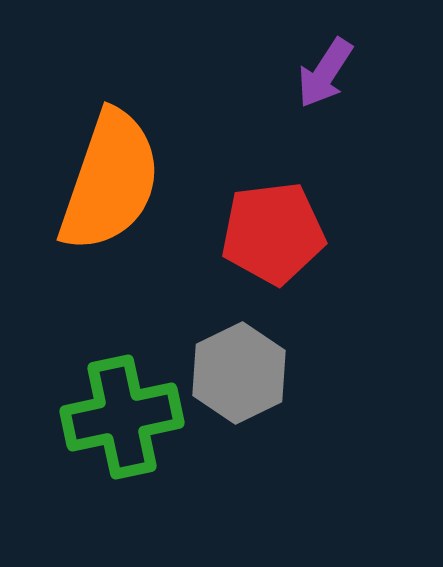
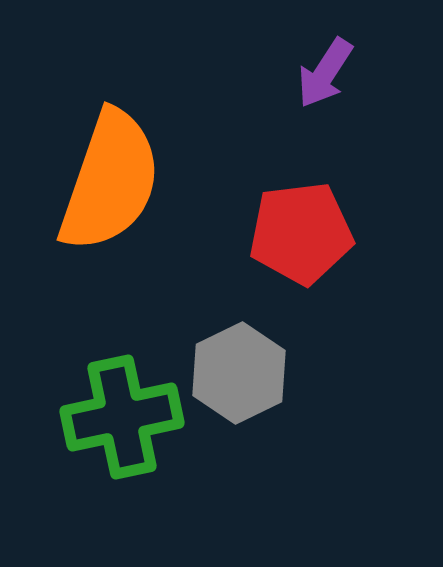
red pentagon: moved 28 px right
